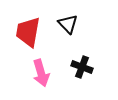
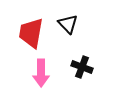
red trapezoid: moved 3 px right, 1 px down
pink arrow: rotated 16 degrees clockwise
